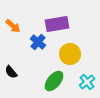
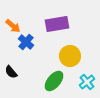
blue cross: moved 12 px left
yellow circle: moved 2 px down
